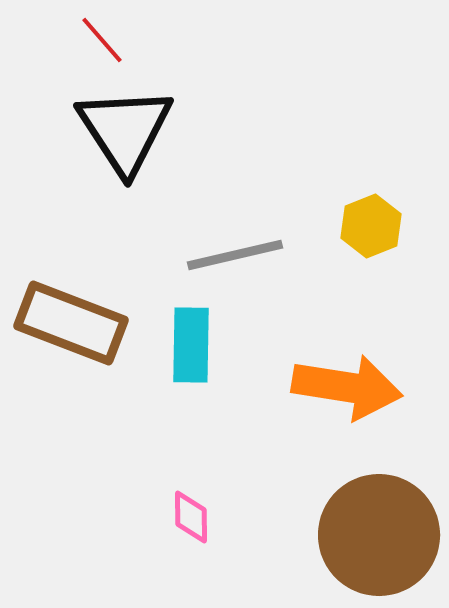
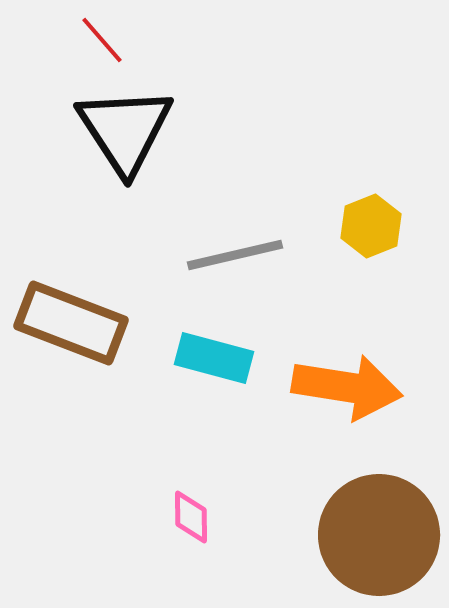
cyan rectangle: moved 23 px right, 13 px down; rotated 76 degrees counterclockwise
